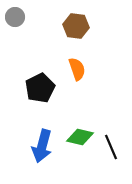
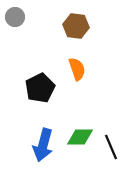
green diamond: rotated 12 degrees counterclockwise
blue arrow: moved 1 px right, 1 px up
